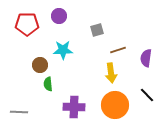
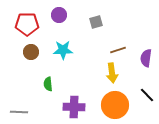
purple circle: moved 1 px up
gray square: moved 1 px left, 8 px up
brown circle: moved 9 px left, 13 px up
yellow arrow: moved 1 px right
